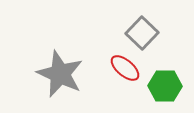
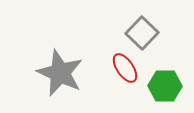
red ellipse: rotated 16 degrees clockwise
gray star: moved 1 px up
